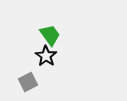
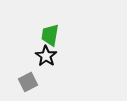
green trapezoid: rotated 135 degrees counterclockwise
